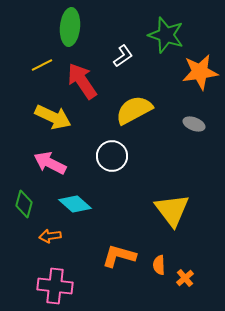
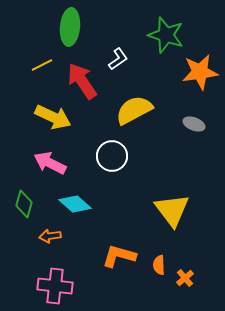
white L-shape: moved 5 px left, 3 px down
